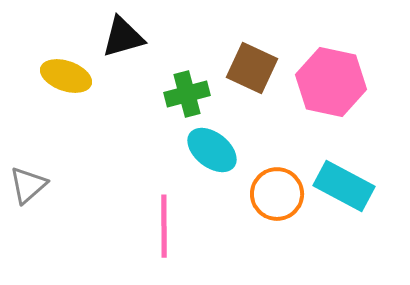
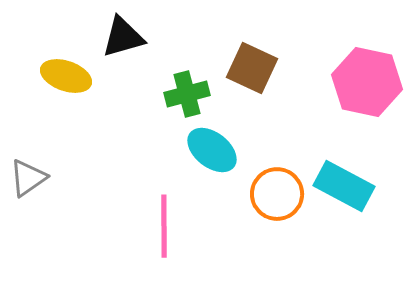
pink hexagon: moved 36 px right
gray triangle: moved 7 px up; rotated 6 degrees clockwise
